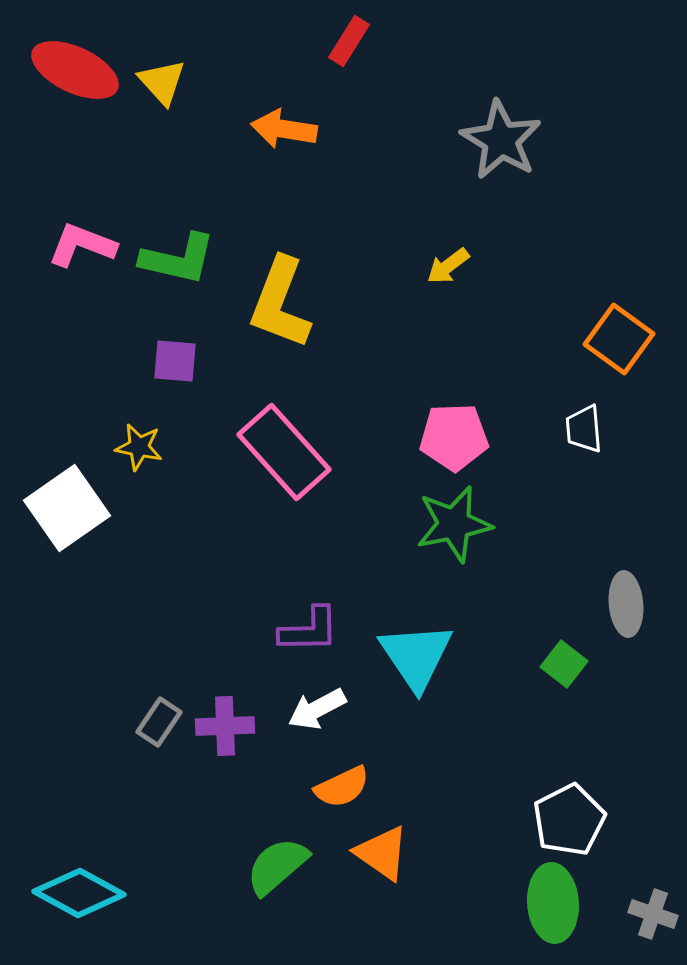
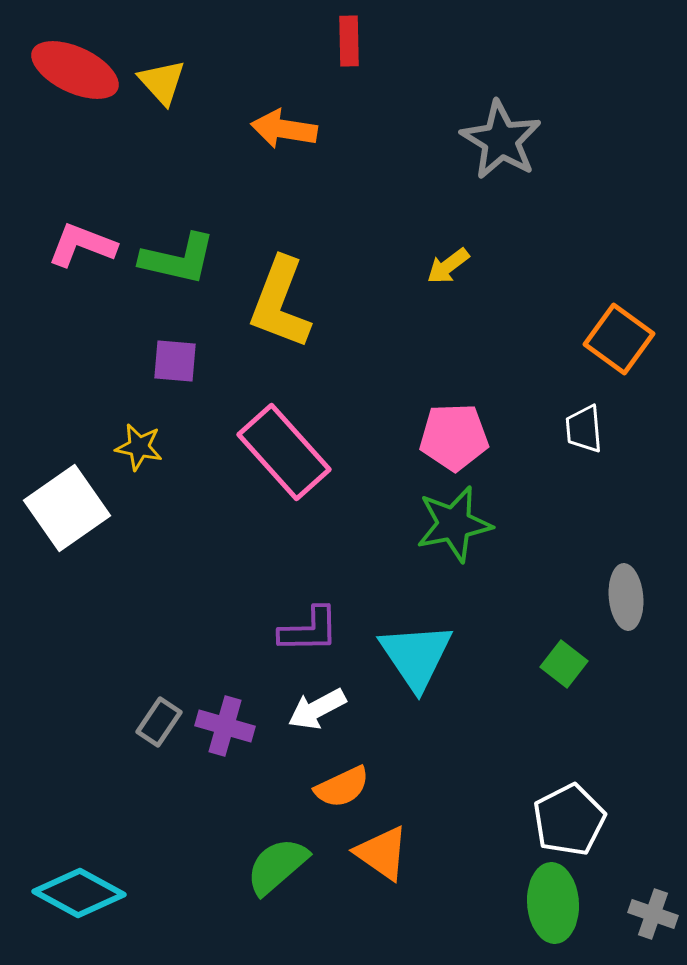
red rectangle: rotated 33 degrees counterclockwise
gray ellipse: moved 7 px up
purple cross: rotated 18 degrees clockwise
